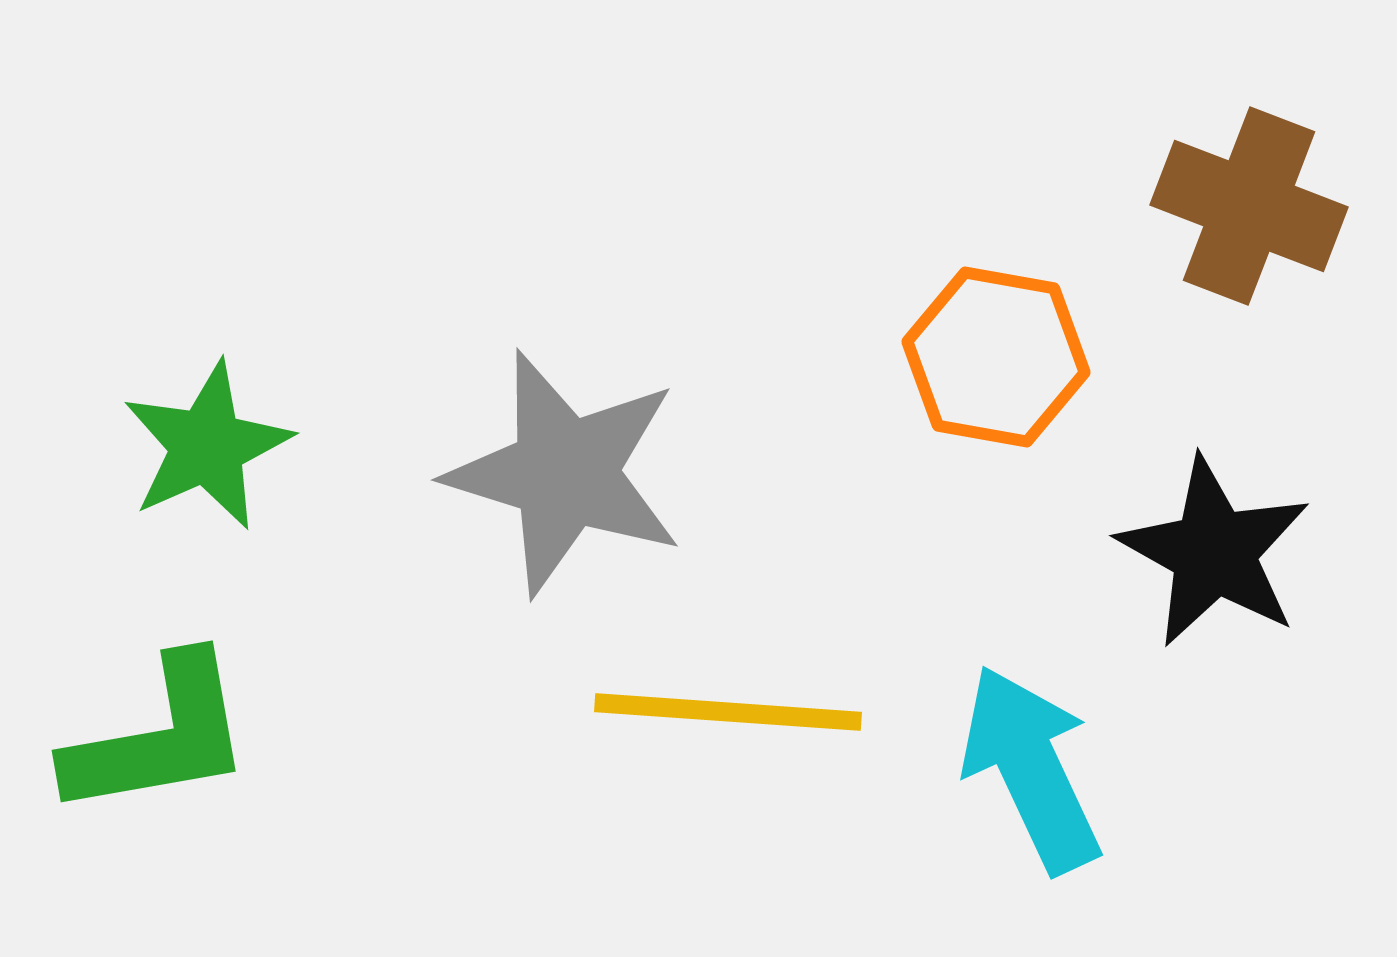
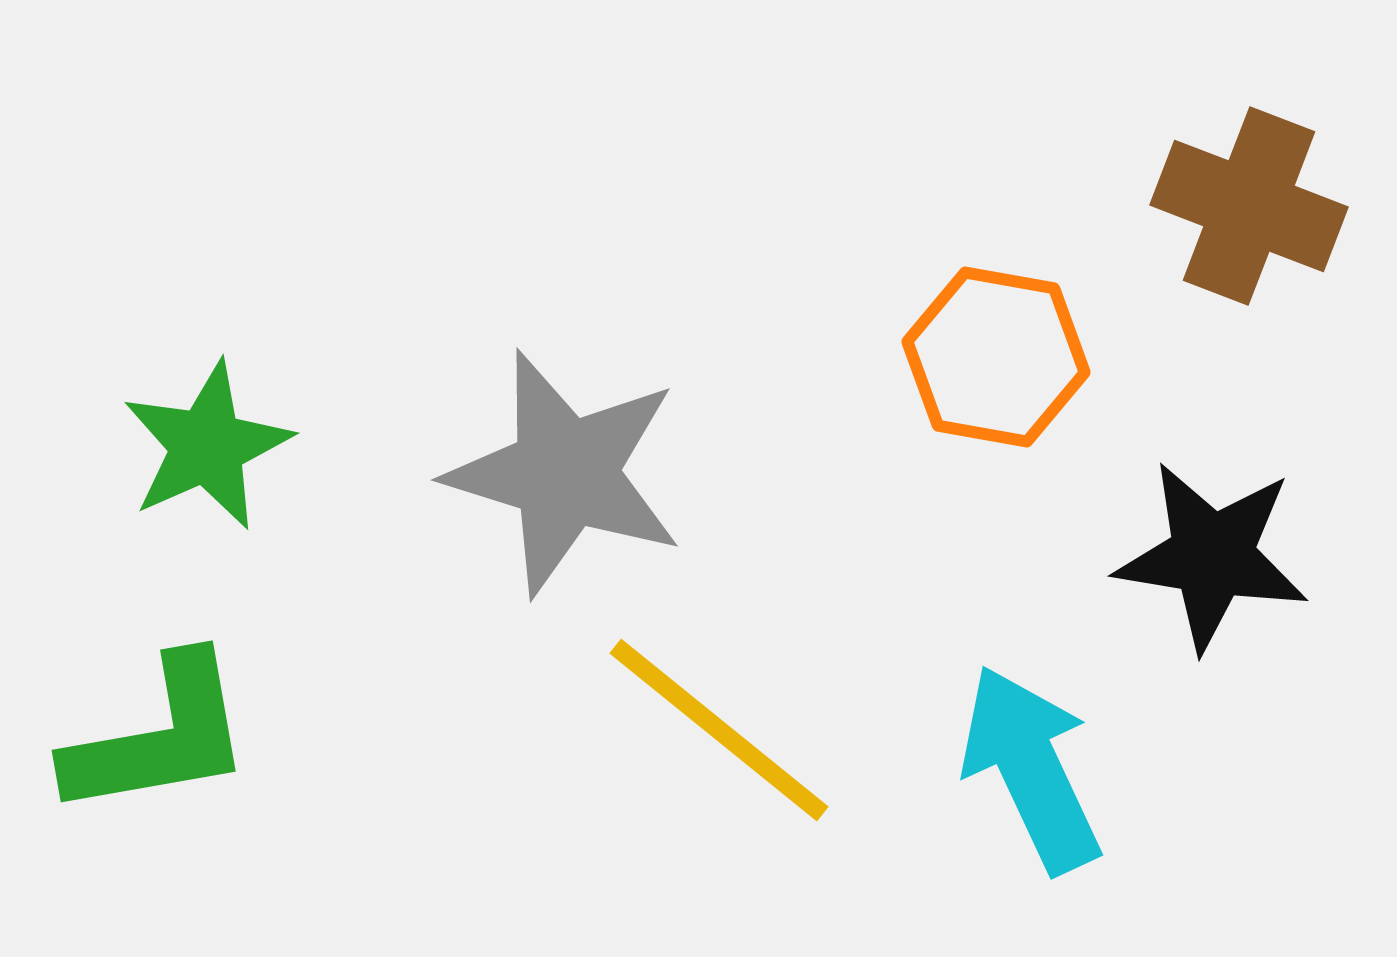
black star: moved 2 px left, 4 px down; rotated 20 degrees counterclockwise
yellow line: moved 9 px left, 18 px down; rotated 35 degrees clockwise
